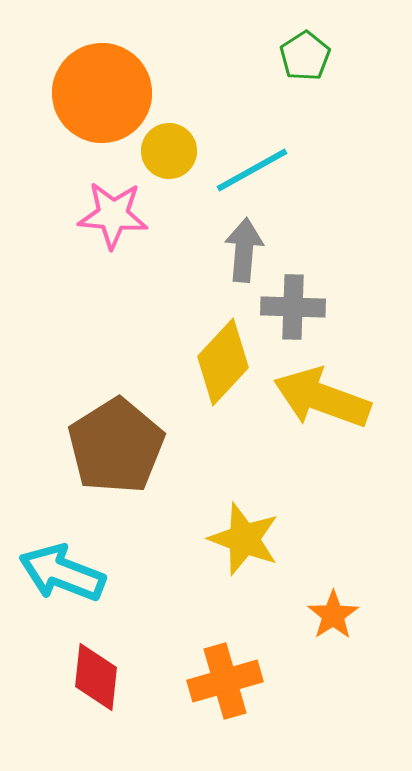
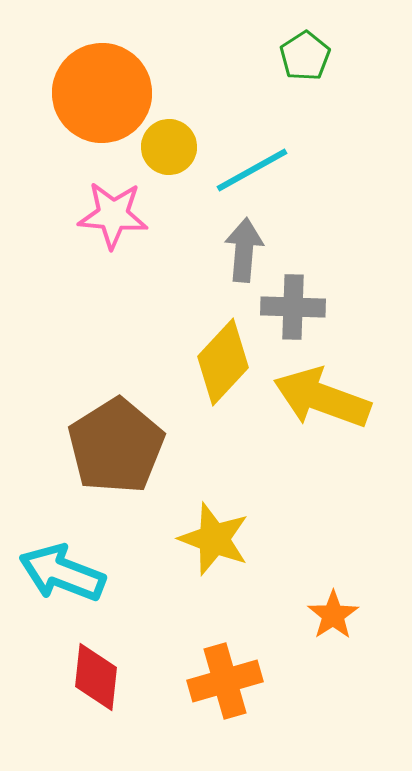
yellow circle: moved 4 px up
yellow star: moved 30 px left
